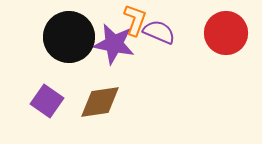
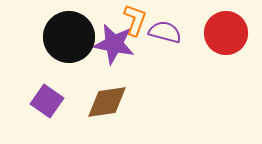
purple semicircle: moved 6 px right; rotated 8 degrees counterclockwise
brown diamond: moved 7 px right
